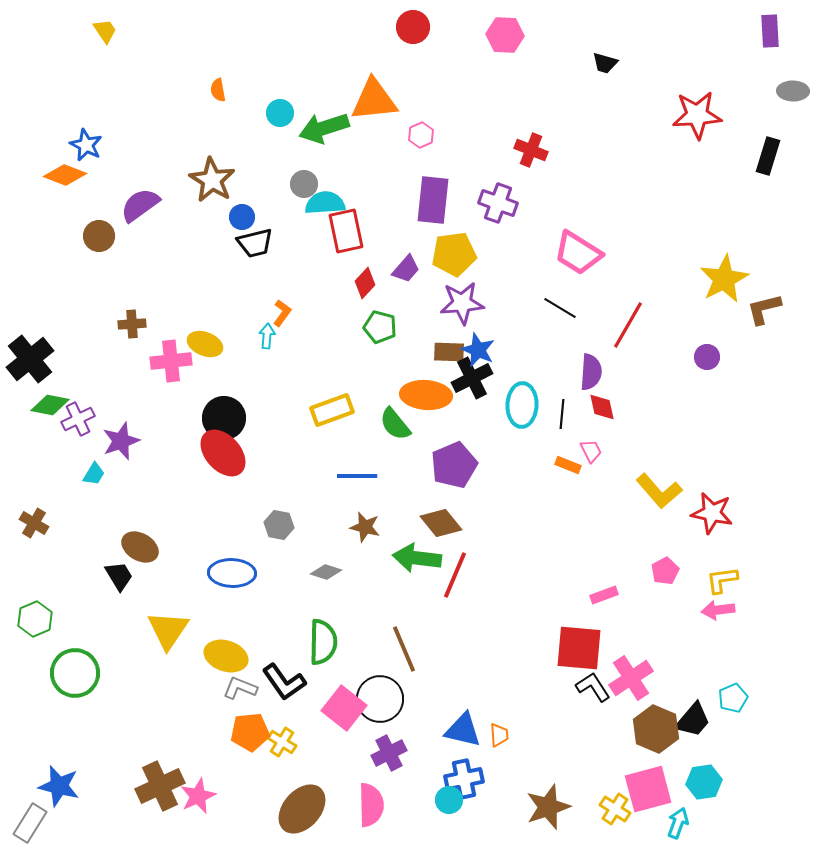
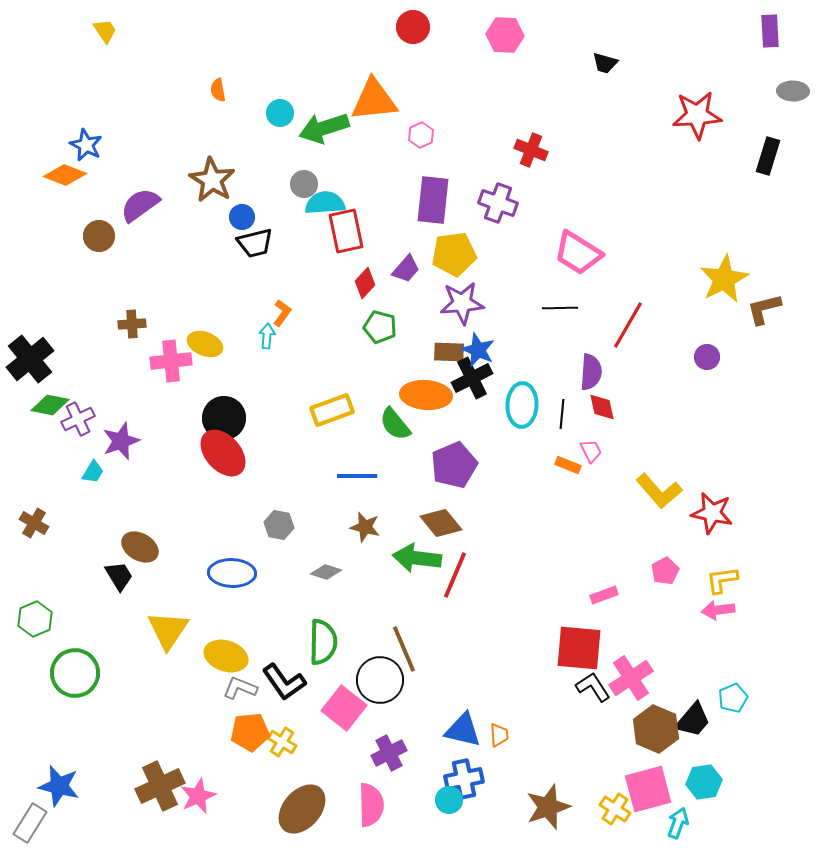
black line at (560, 308): rotated 32 degrees counterclockwise
cyan trapezoid at (94, 474): moved 1 px left, 2 px up
black circle at (380, 699): moved 19 px up
